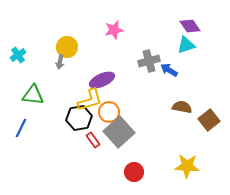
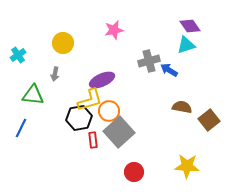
yellow circle: moved 4 px left, 4 px up
gray arrow: moved 5 px left, 12 px down
orange circle: moved 1 px up
red rectangle: rotated 28 degrees clockwise
